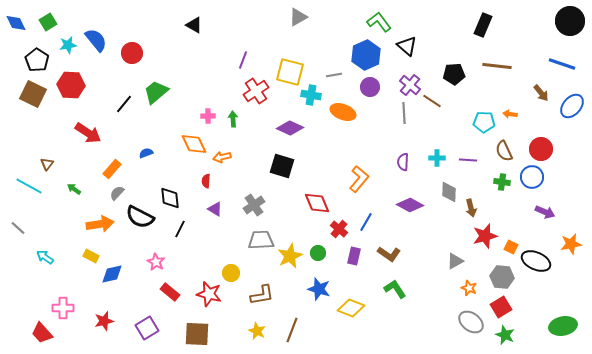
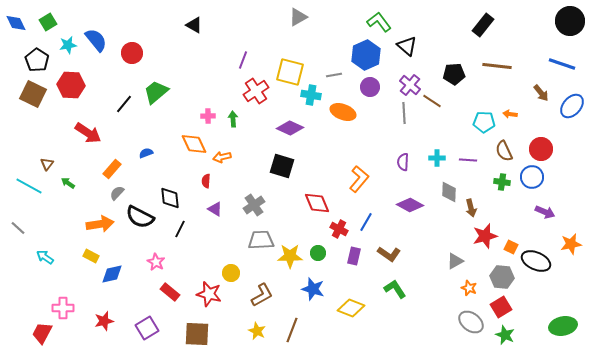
black rectangle at (483, 25): rotated 15 degrees clockwise
green arrow at (74, 189): moved 6 px left, 6 px up
red cross at (339, 229): rotated 12 degrees counterclockwise
yellow star at (290, 256): rotated 25 degrees clockwise
blue star at (319, 289): moved 6 px left
brown L-shape at (262, 295): rotated 20 degrees counterclockwise
red trapezoid at (42, 333): rotated 70 degrees clockwise
